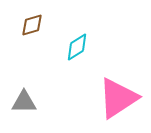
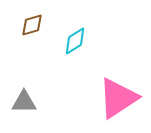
cyan diamond: moved 2 px left, 6 px up
